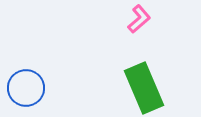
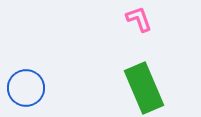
pink L-shape: rotated 68 degrees counterclockwise
